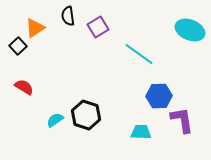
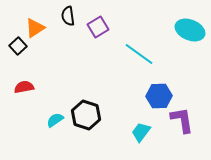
red semicircle: rotated 42 degrees counterclockwise
cyan trapezoid: rotated 55 degrees counterclockwise
